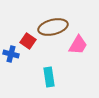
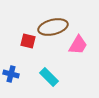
red square: rotated 21 degrees counterclockwise
blue cross: moved 20 px down
cyan rectangle: rotated 36 degrees counterclockwise
